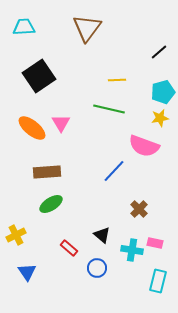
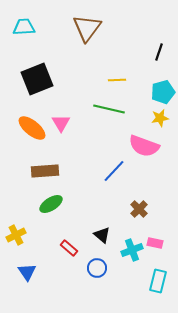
black line: rotated 30 degrees counterclockwise
black square: moved 2 px left, 3 px down; rotated 12 degrees clockwise
brown rectangle: moved 2 px left, 1 px up
cyan cross: rotated 30 degrees counterclockwise
